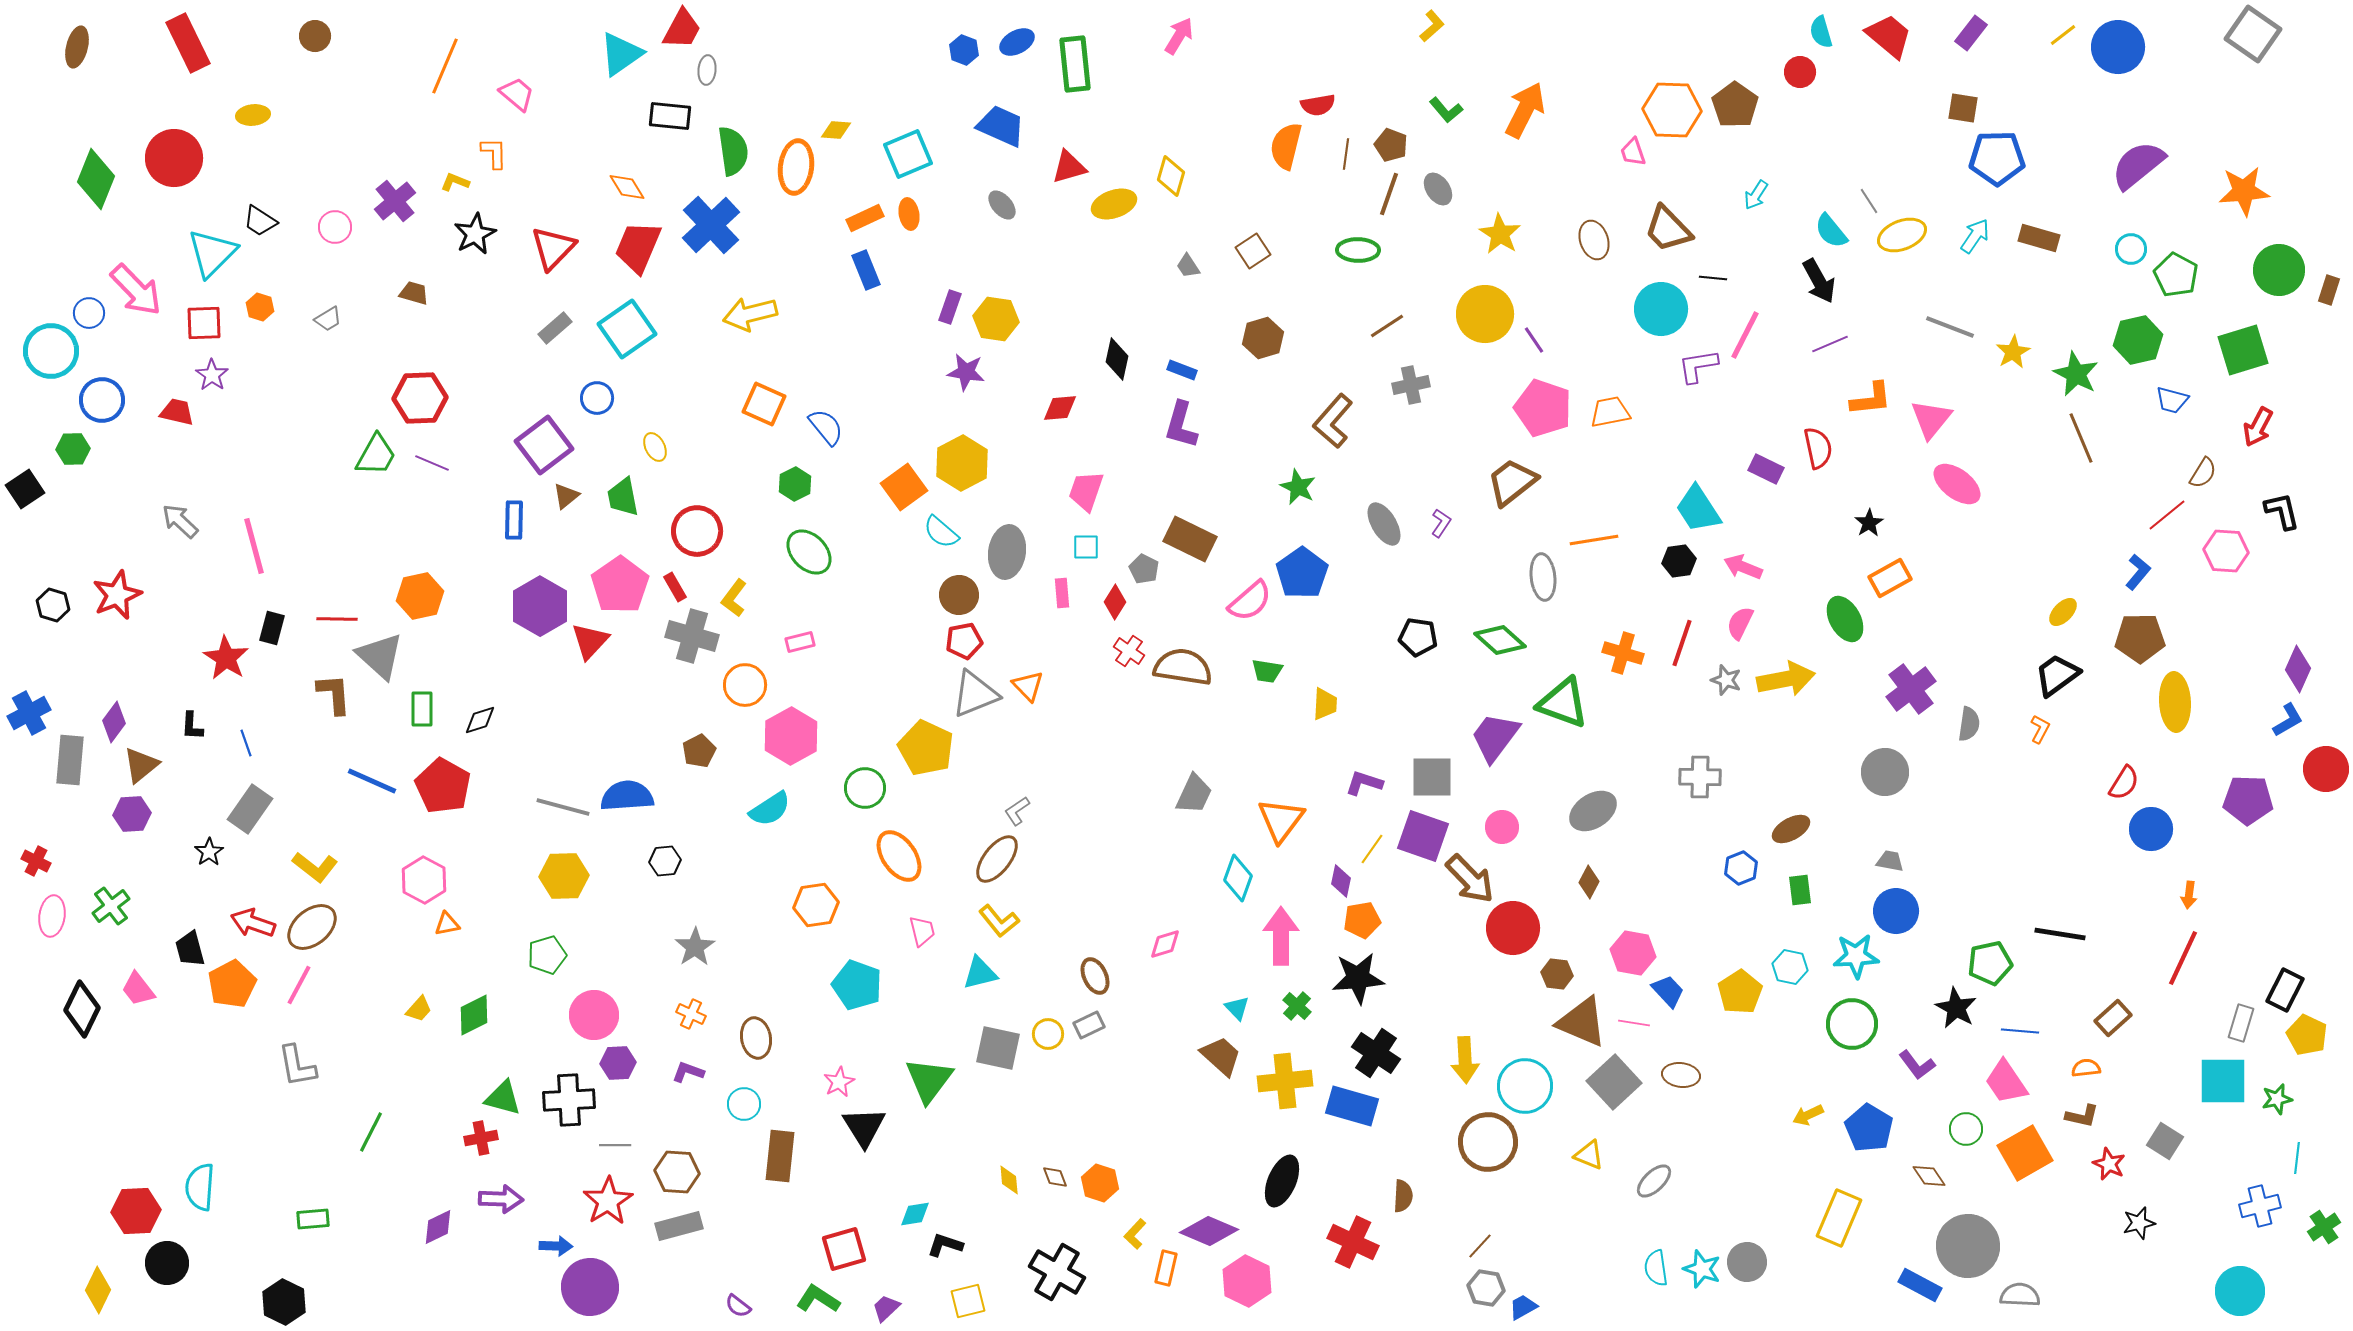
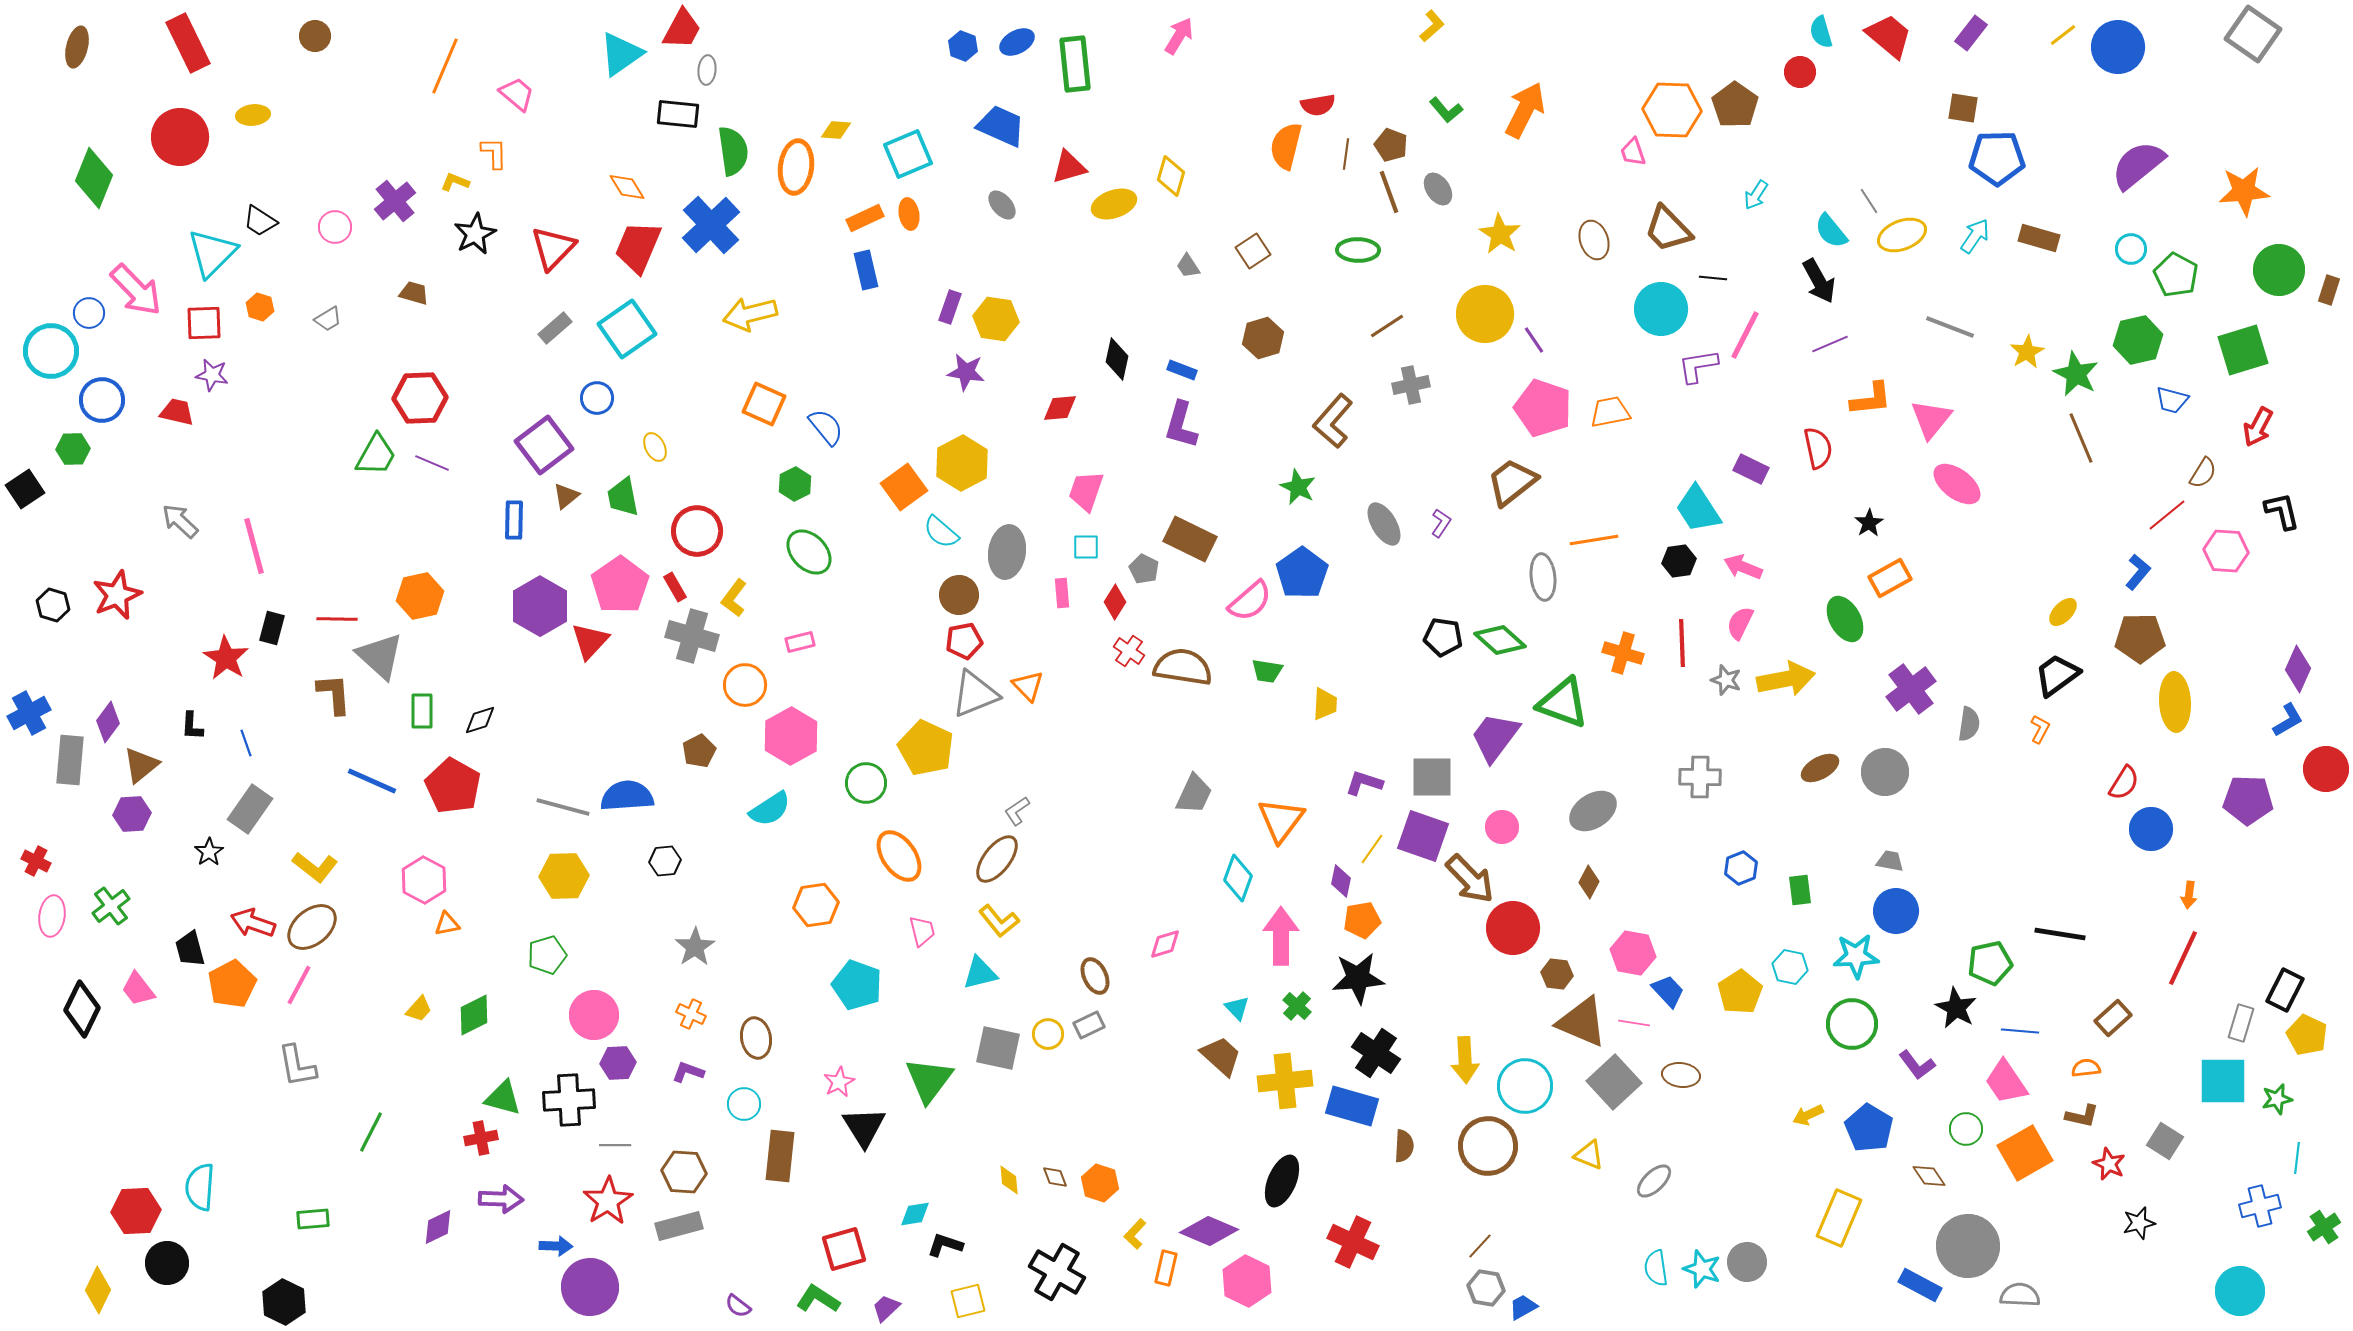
blue hexagon at (964, 50): moved 1 px left, 4 px up
black rectangle at (670, 116): moved 8 px right, 2 px up
red circle at (174, 158): moved 6 px right, 21 px up
green diamond at (96, 179): moved 2 px left, 1 px up
brown line at (1389, 194): moved 2 px up; rotated 39 degrees counterclockwise
blue rectangle at (866, 270): rotated 9 degrees clockwise
yellow star at (2013, 352): moved 14 px right
purple star at (212, 375): rotated 24 degrees counterclockwise
purple rectangle at (1766, 469): moved 15 px left
black pentagon at (1418, 637): moved 25 px right
red line at (1682, 643): rotated 21 degrees counterclockwise
green rectangle at (422, 709): moved 2 px down
purple diamond at (114, 722): moved 6 px left
red pentagon at (443, 786): moved 10 px right
green circle at (865, 788): moved 1 px right, 5 px up
brown ellipse at (1791, 829): moved 29 px right, 61 px up
brown circle at (1488, 1142): moved 4 px down
brown hexagon at (677, 1172): moved 7 px right
brown semicircle at (1403, 1196): moved 1 px right, 50 px up
